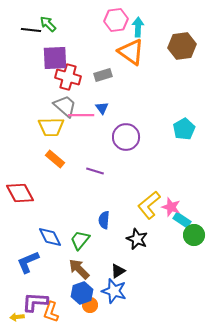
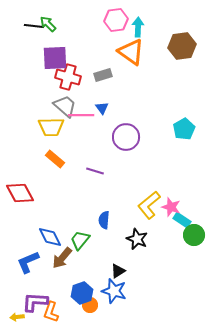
black line: moved 3 px right, 4 px up
brown arrow: moved 17 px left, 11 px up; rotated 95 degrees counterclockwise
